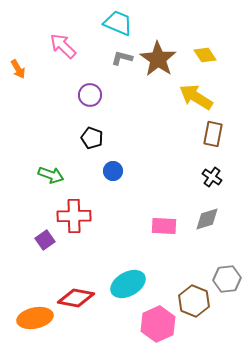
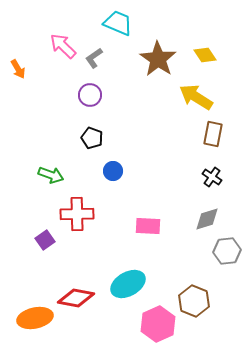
gray L-shape: moved 28 px left; rotated 50 degrees counterclockwise
red cross: moved 3 px right, 2 px up
pink rectangle: moved 16 px left
gray hexagon: moved 28 px up
